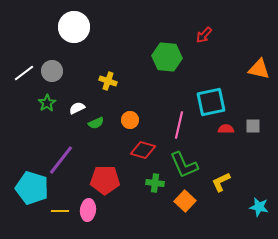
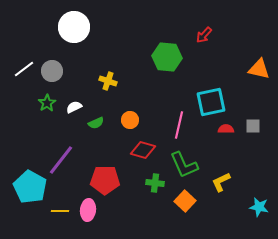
white line: moved 4 px up
white semicircle: moved 3 px left, 1 px up
cyan pentagon: moved 2 px left, 1 px up; rotated 12 degrees clockwise
